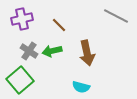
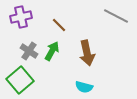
purple cross: moved 1 px left, 2 px up
green arrow: rotated 132 degrees clockwise
cyan semicircle: moved 3 px right
